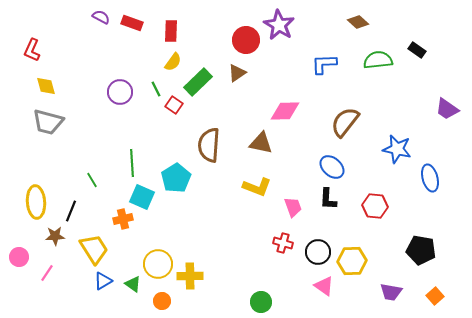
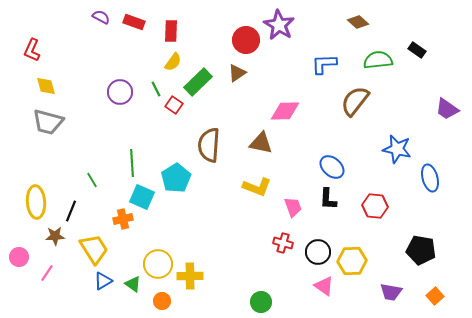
red rectangle at (132, 23): moved 2 px right, 1 px up
brown semicircle at (345, 122): moved 10 px right, 21 px up
